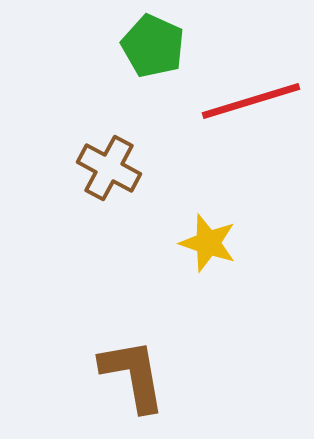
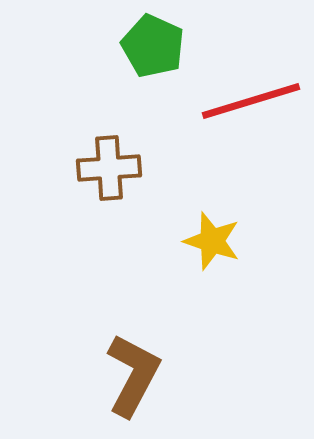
brown cross: rotated 32 degrees counterclockwise
yellow star: moved 4 px right, 2 px up
brown L-shape: rotated 38 degrees clockwise
